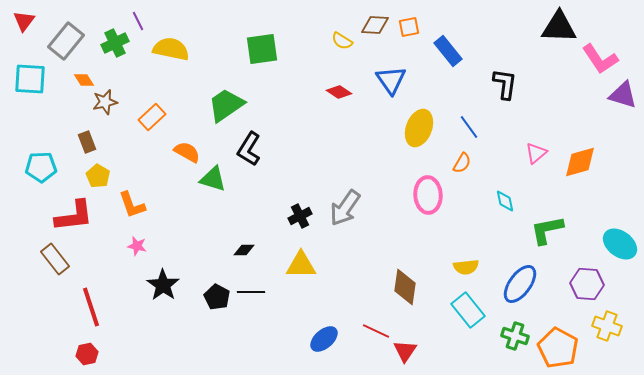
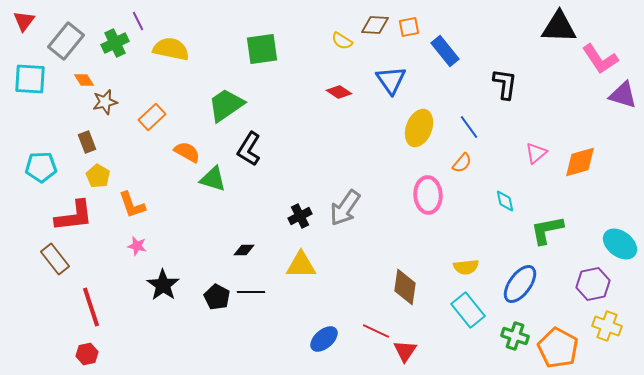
blue rectangle at (448, 51): moved 3 px left
orange semicircle at (462, 163): rotated 10 degrees clockwise
purple hexagon at (587, 284): moved 6 px right; rotated 16 degrees counterclockwise
